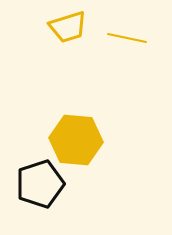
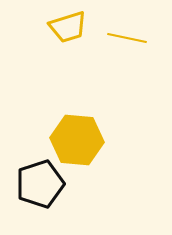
yellow hexagon: moved 1 px right
